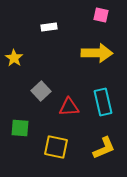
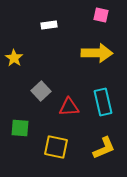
white rectangle: moved 2 px up
